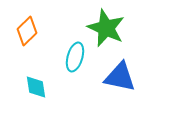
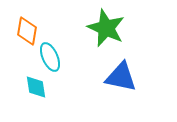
orange diamond: rotated 36 degrees counterclockwise
cyan ellipse: moved 25 px left; rotated 40 degrees counterclockwise
blue triangle: moved 1 px right
